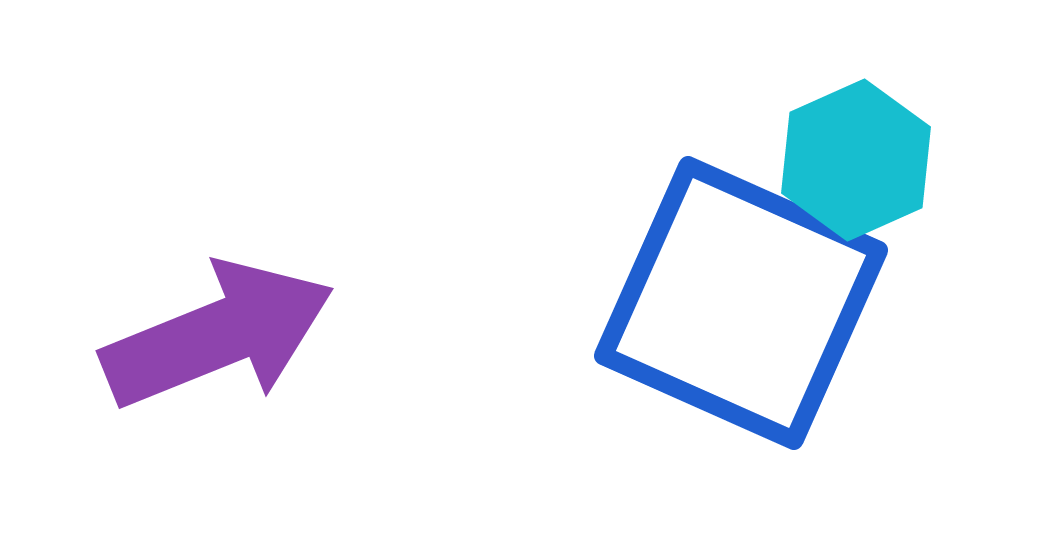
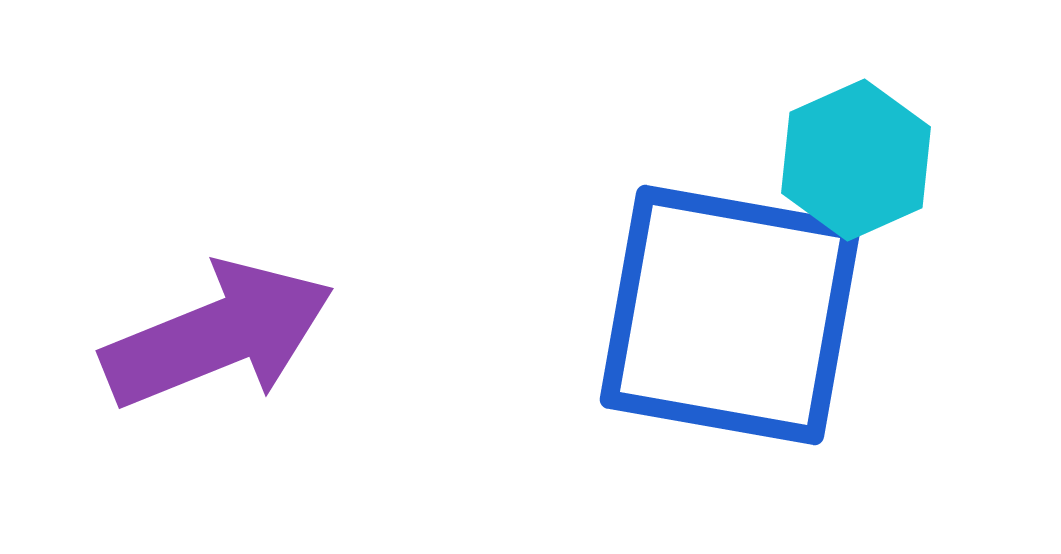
blue square: moved 11 px left, 12 px down; rotated 14 degrees counterclockwise
